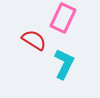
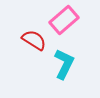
pink rectangle: moved 1 px right, 2 px down; rotated 24 degrees clockwise
